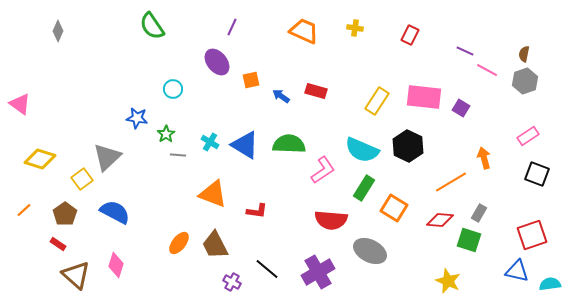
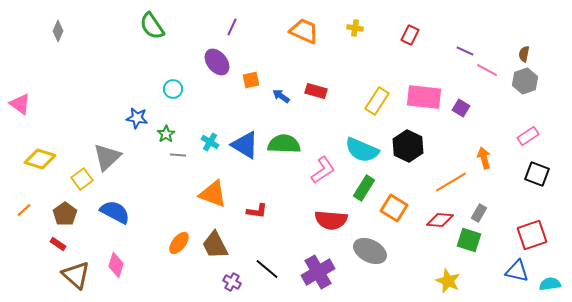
green semicircle at (289, 144): moved 5 px left
